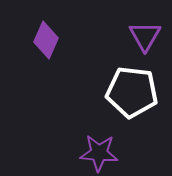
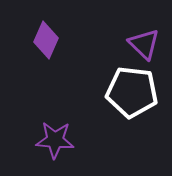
purple triangle: moved 1 px left, 8 px down; rotated 16 degrees counterclockwise
purple star: moved 44 px left, 13 px up
